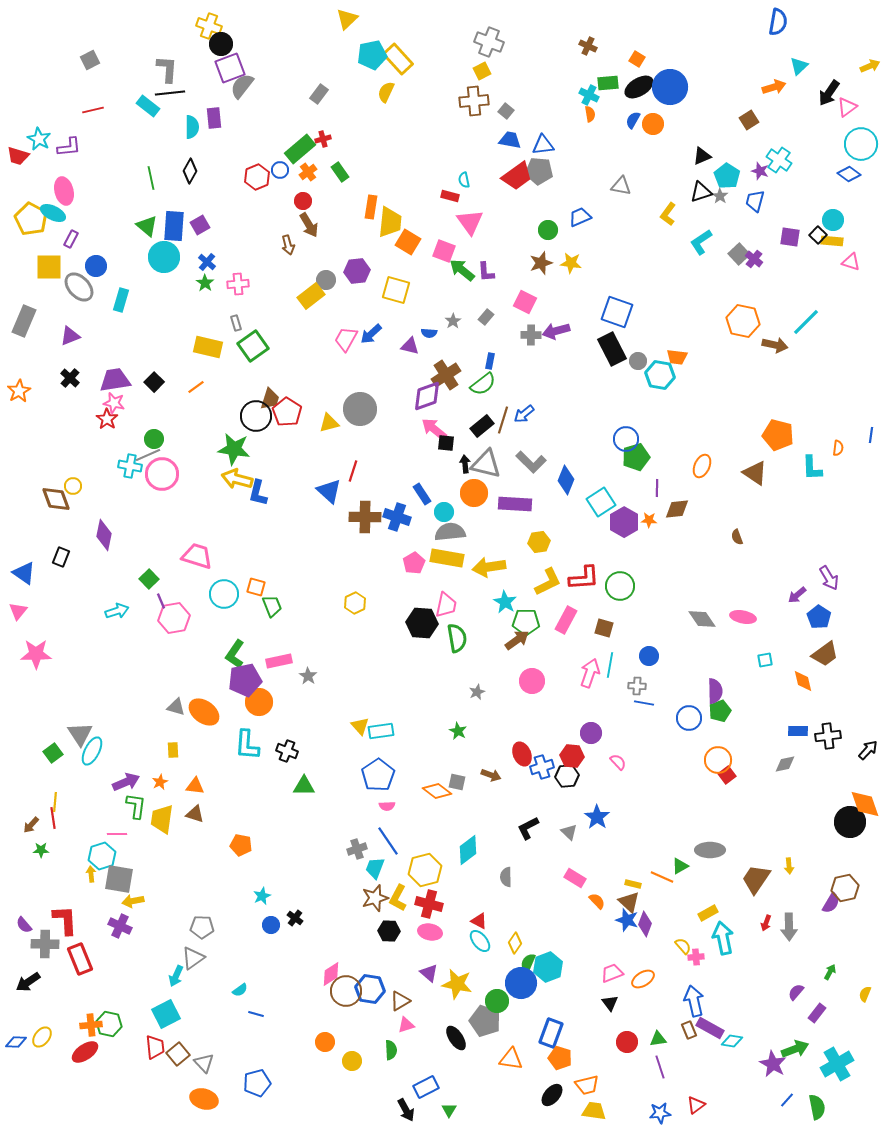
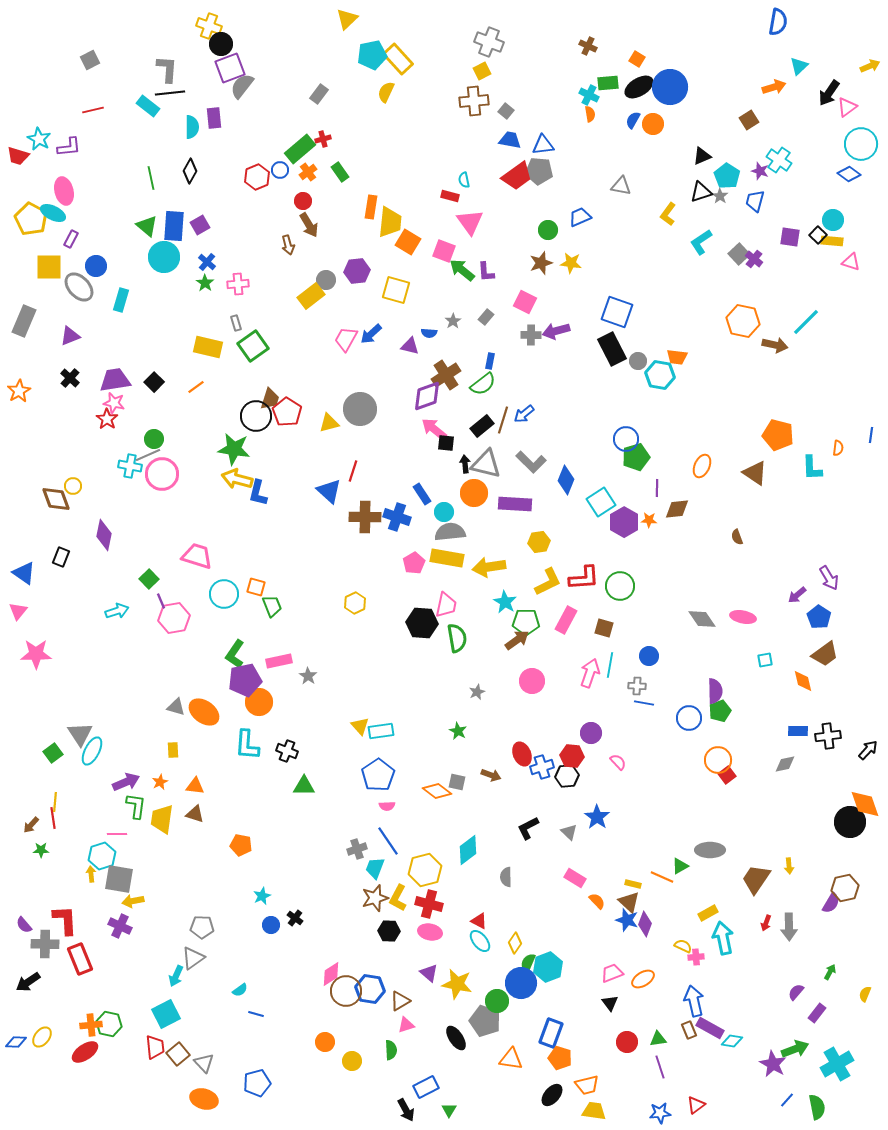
yellow semicircle at (683, 946): rotated 24 degrees counterclockwise
